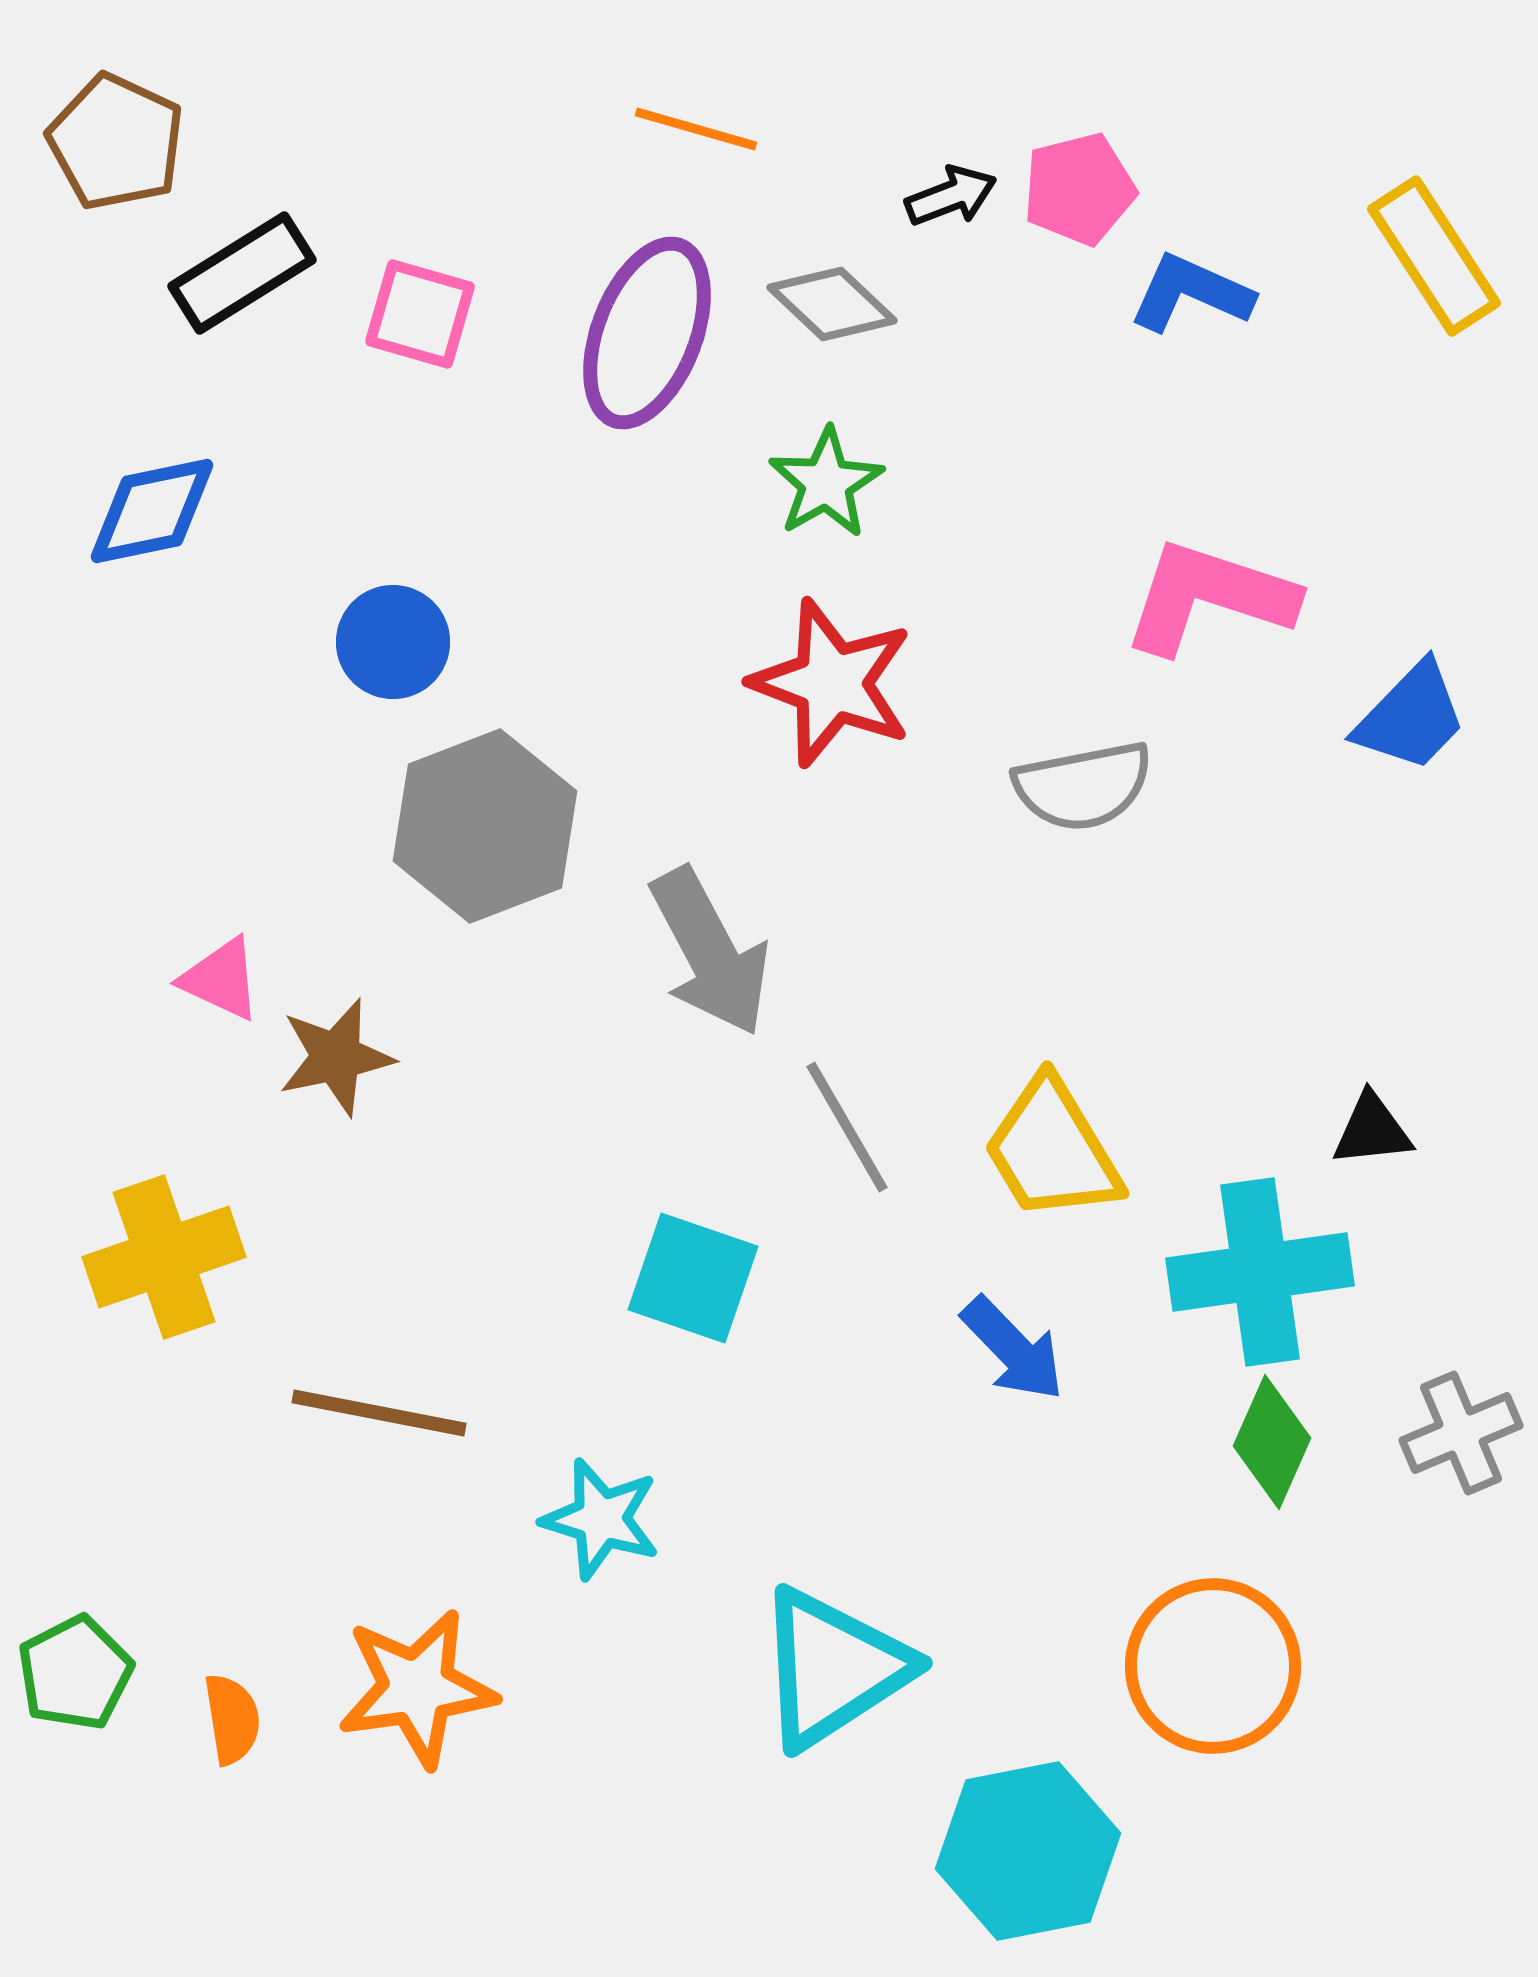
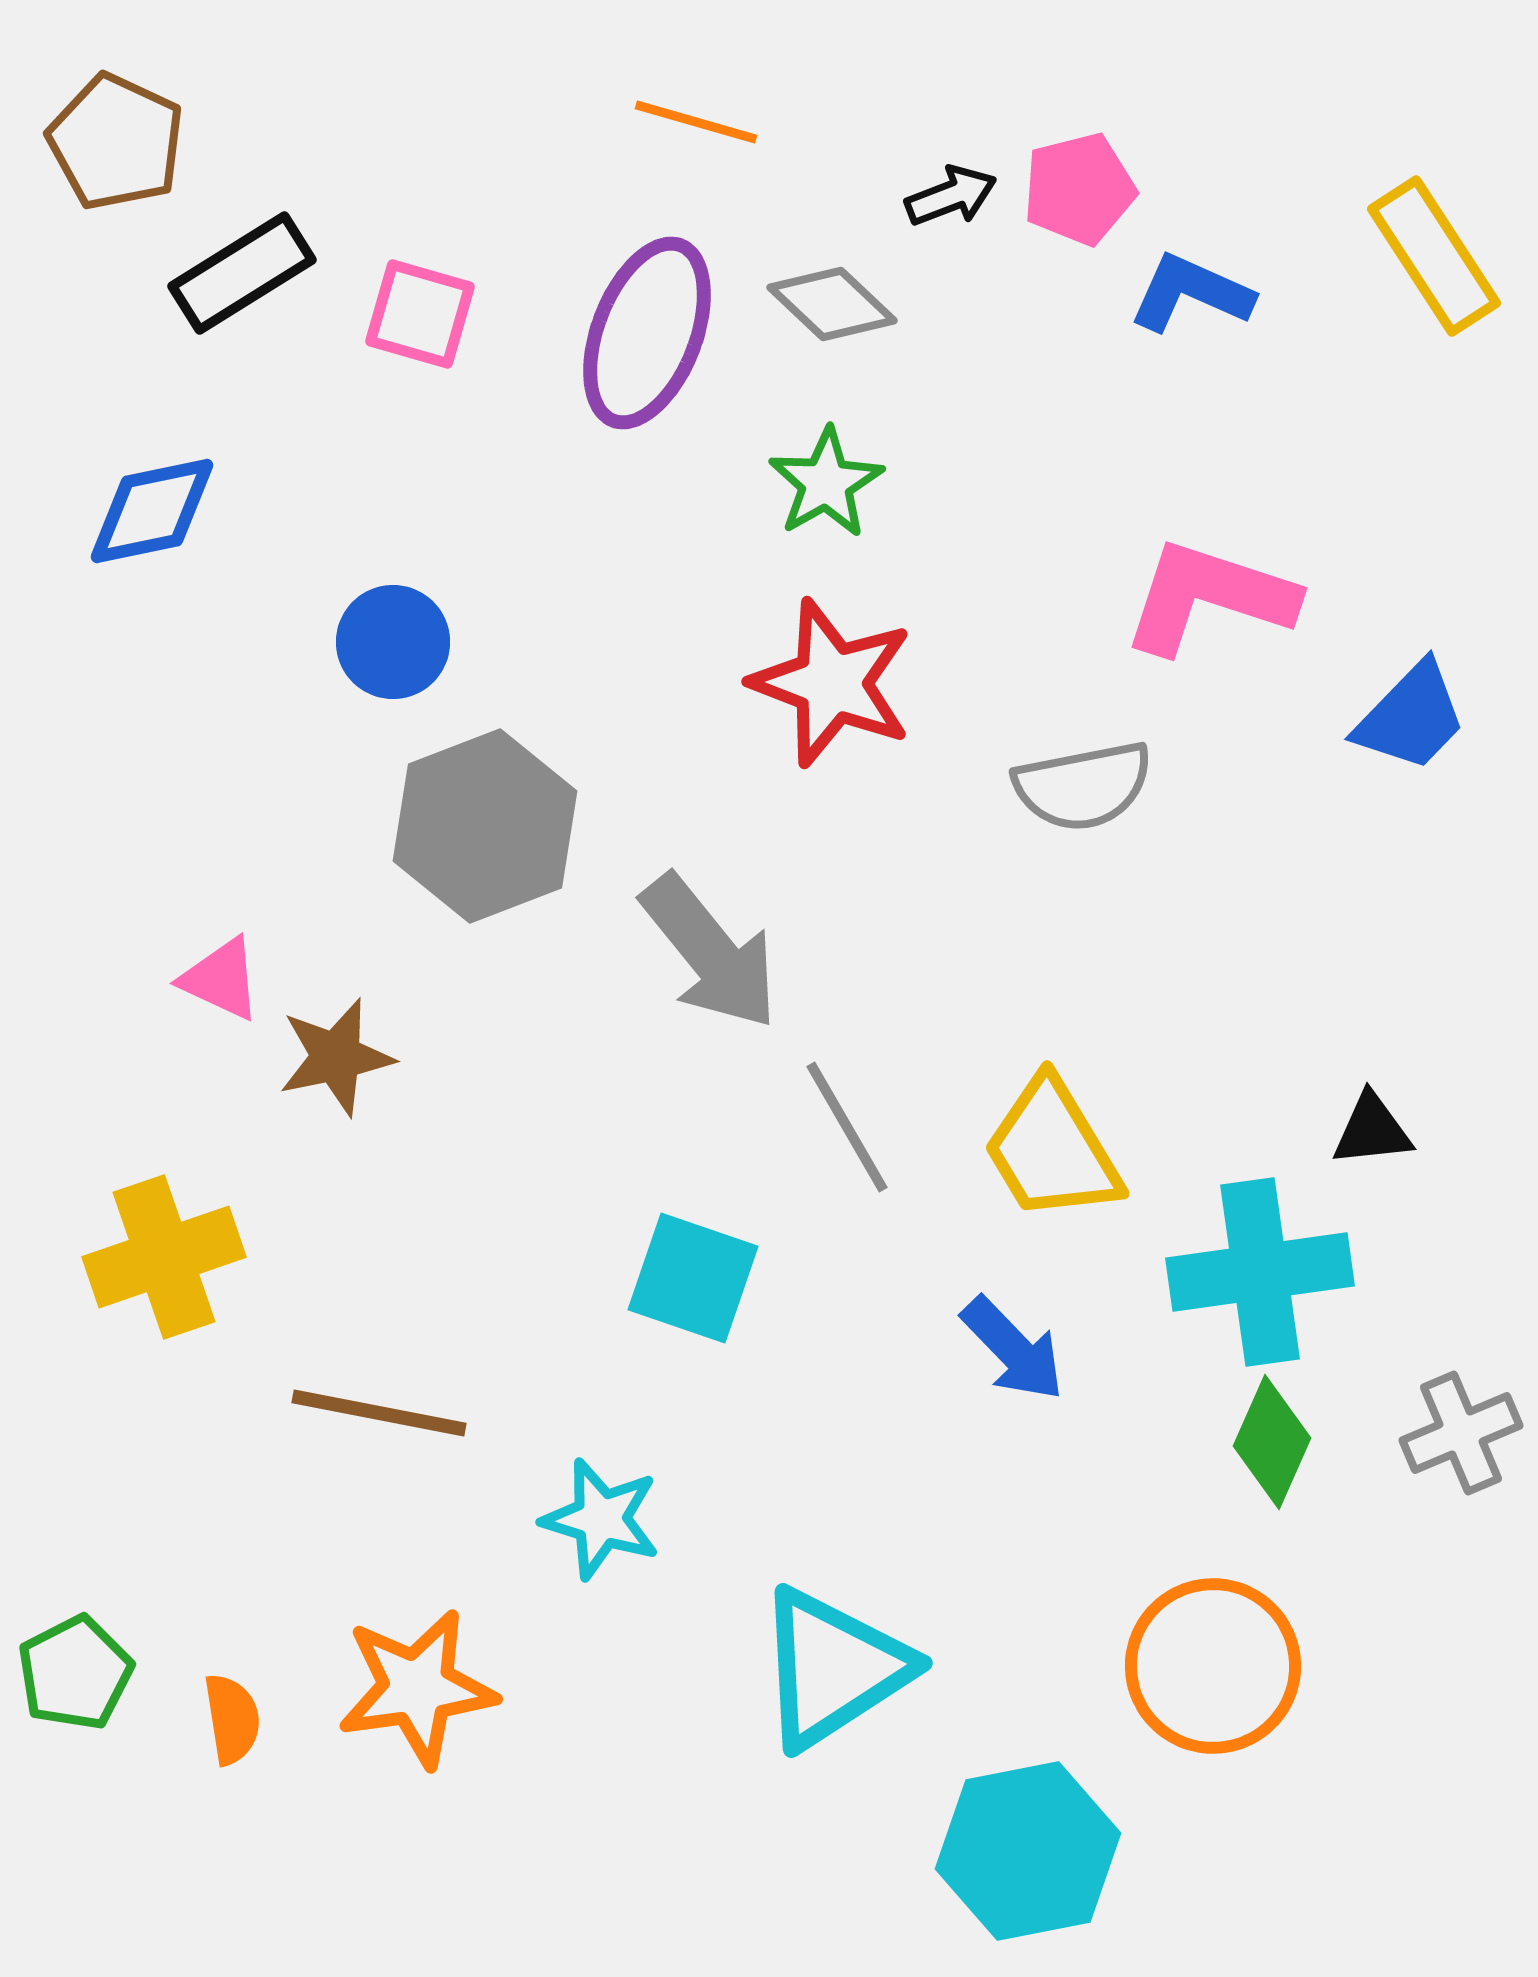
orange line: moved 7 px up
gray arrow: rotated 11 degrees counterclockwise
